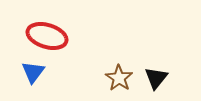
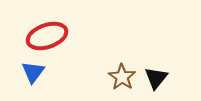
red ellipse: rotated 36 degrees counterclockwise
brown star: moved 3 px right, 1 px up
